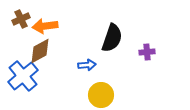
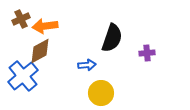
purple cross: moved 1 px down
yellow circle: moved 2 px up
